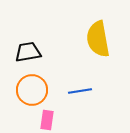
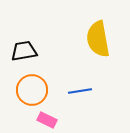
black trapezoid: moved 4 px left, 1 px up
pink rectangle: rotated 72 degrees counterclockwise
